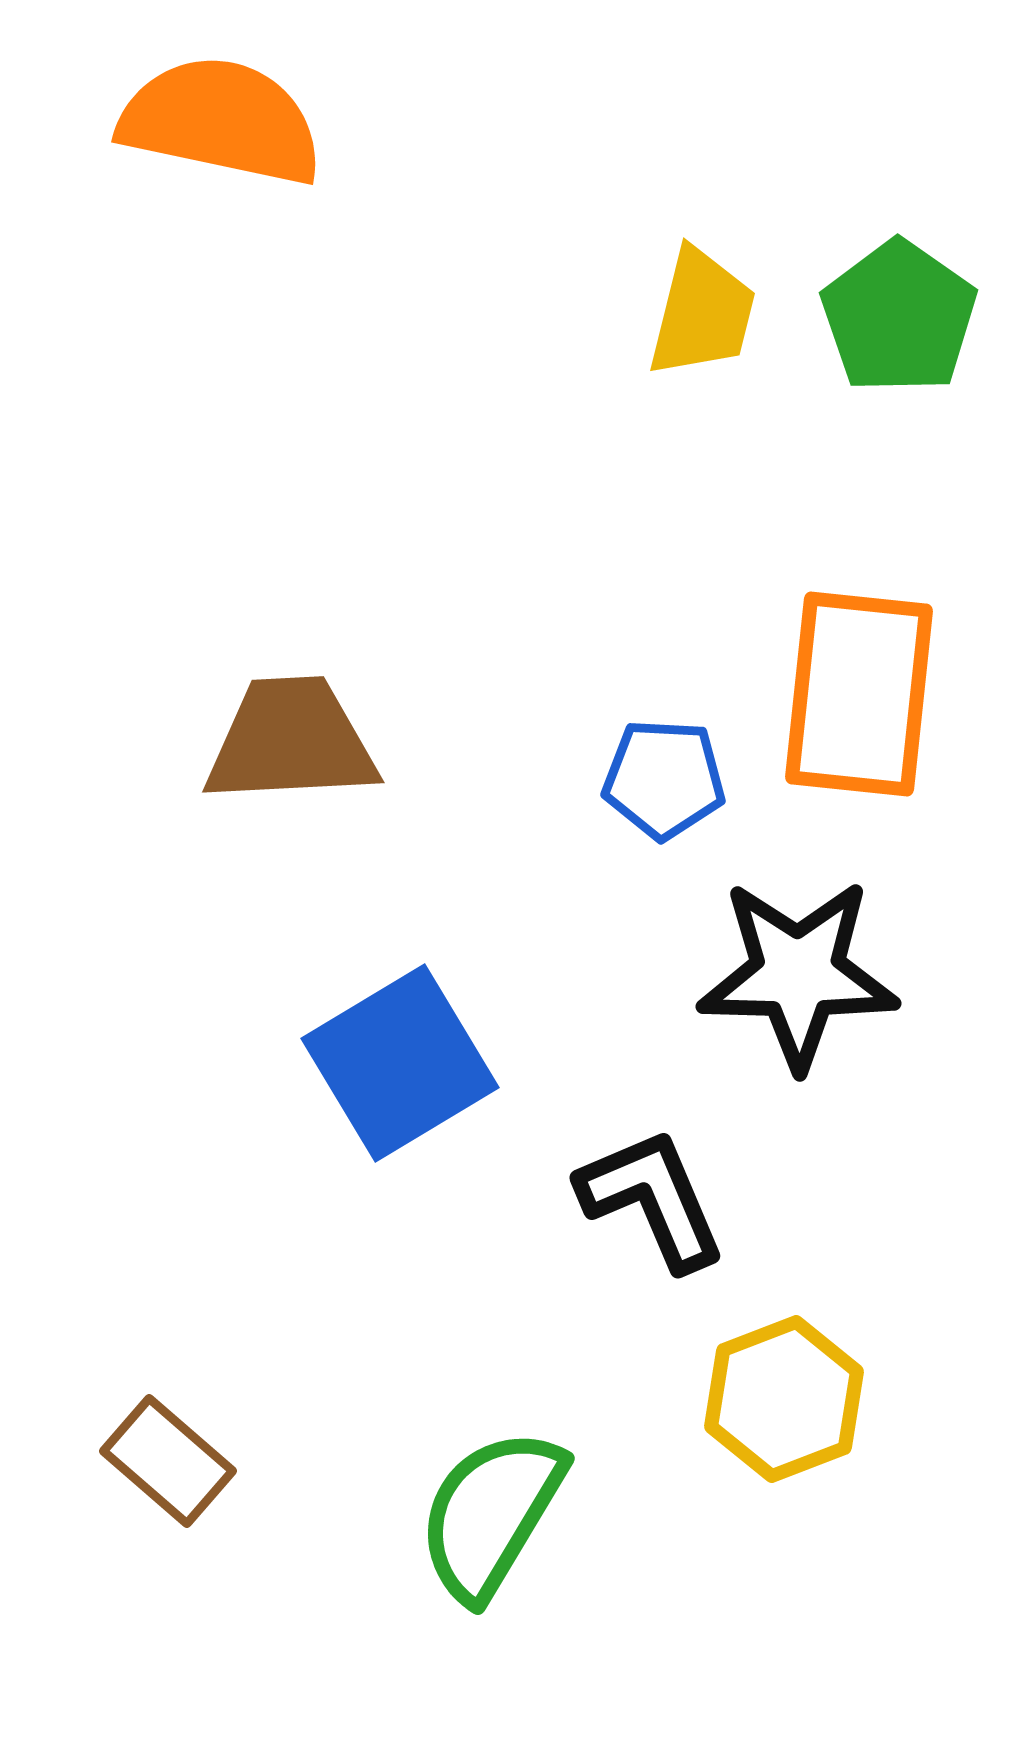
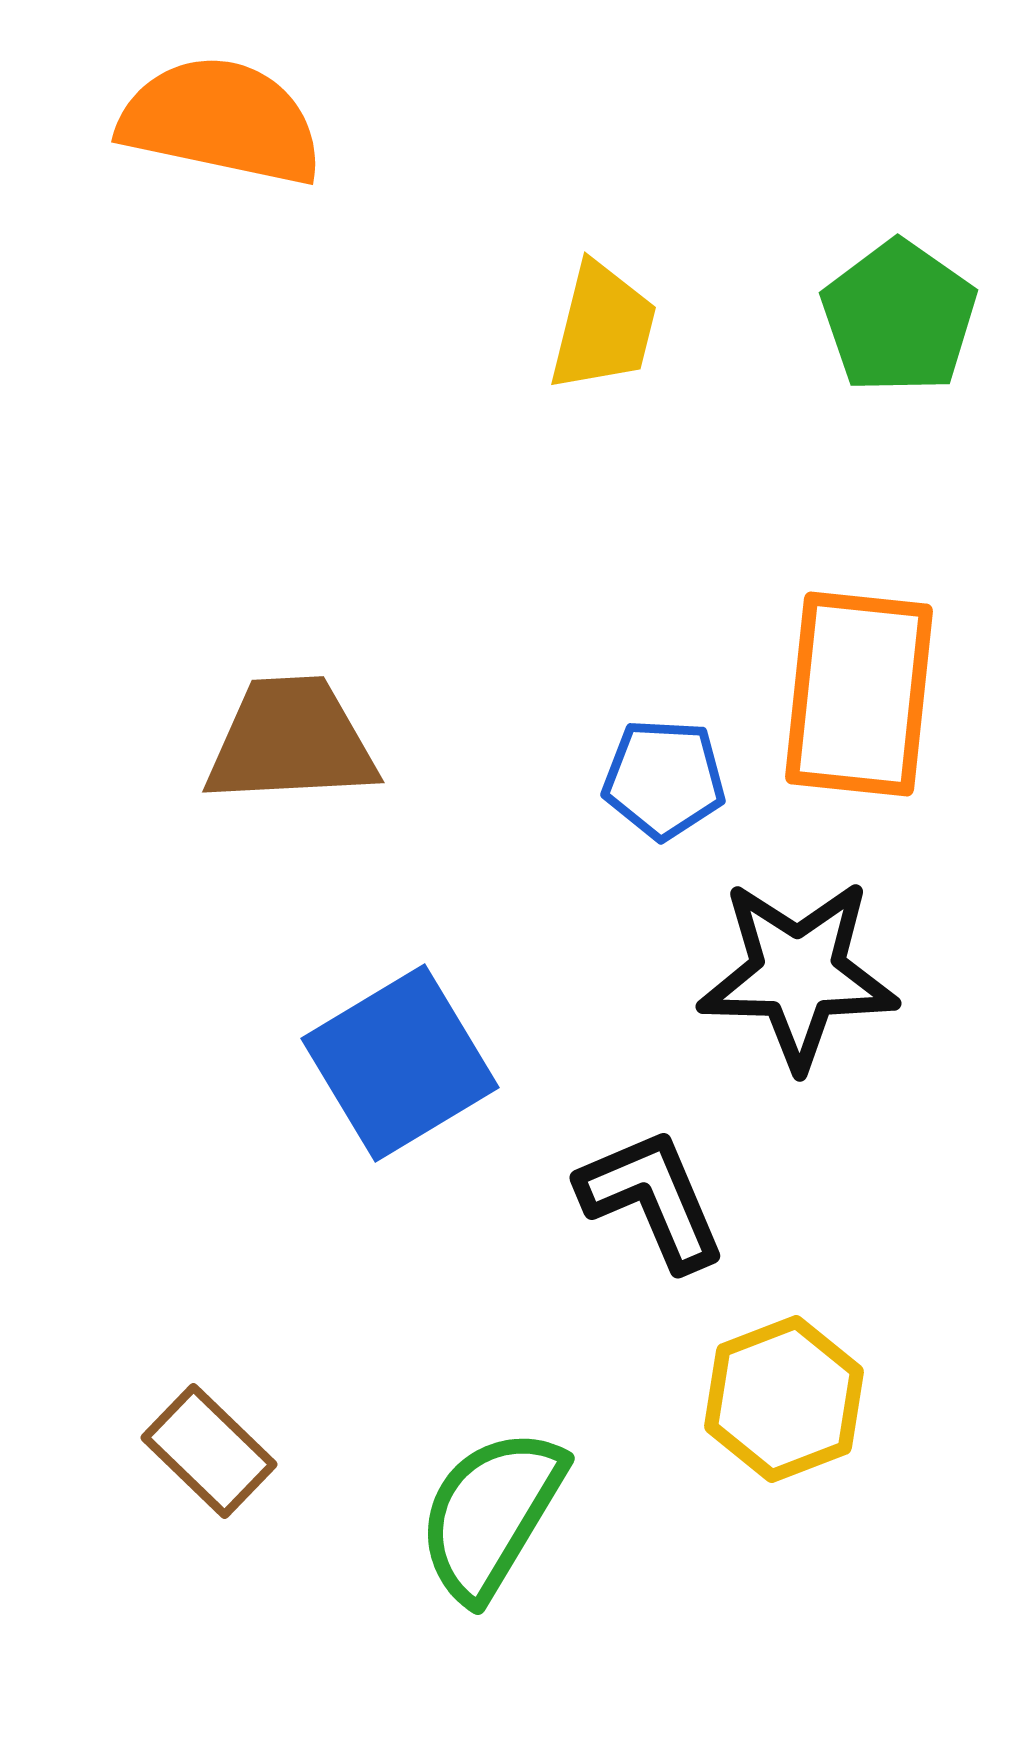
yellow trapezoid: moved 99 px left, 14 px down
brown rectangle: moved 41 px right, 10 px up; rotated 3 degrees clockwise
